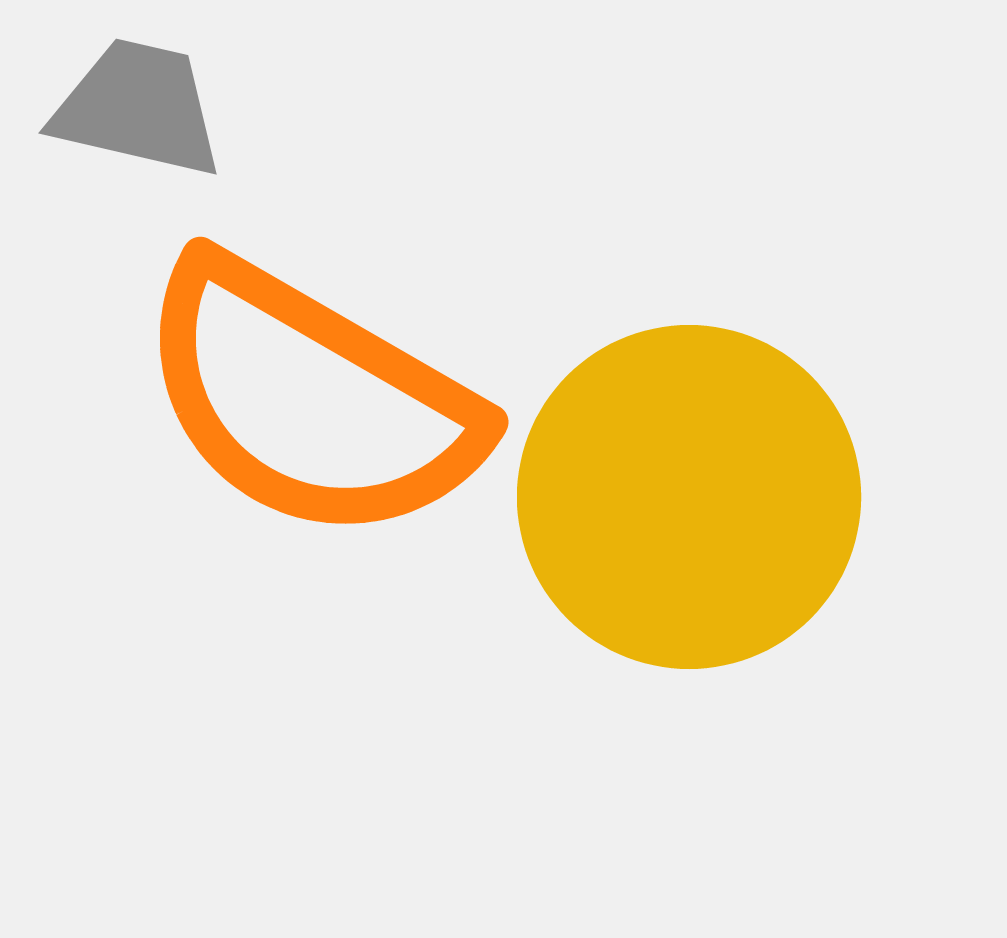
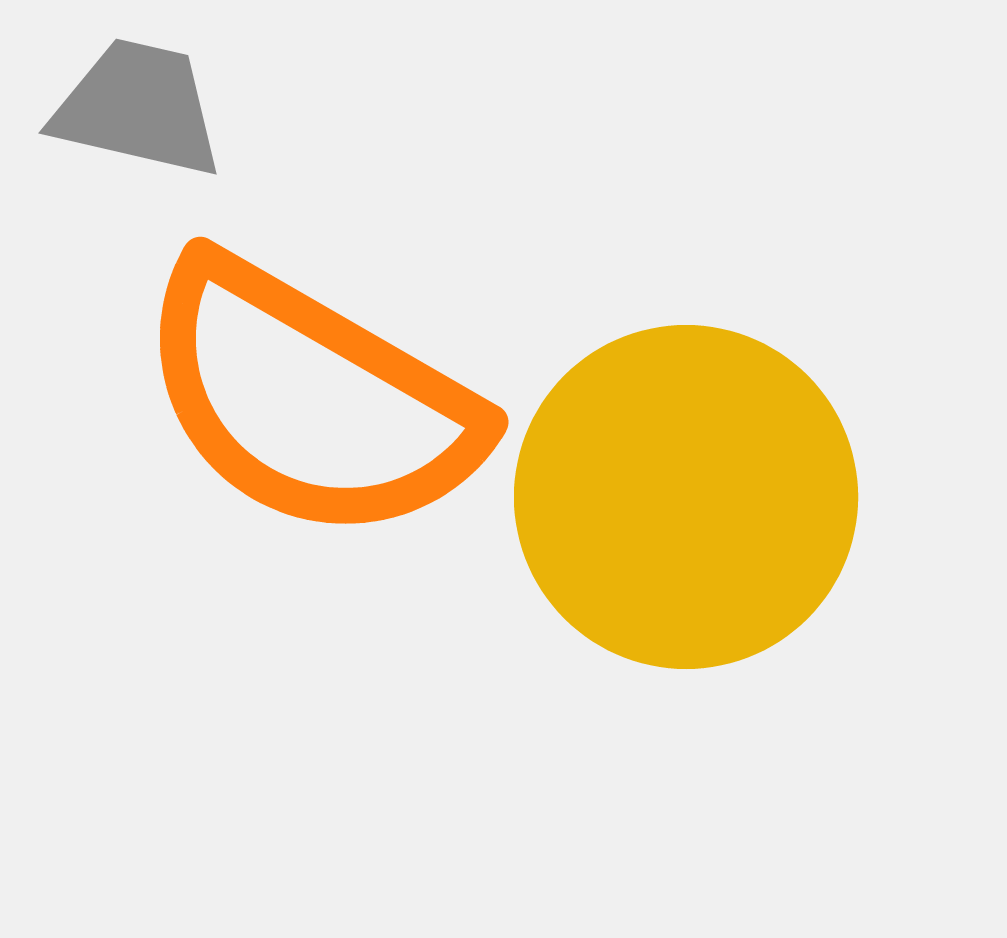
yellow circle: moved 3 px left
